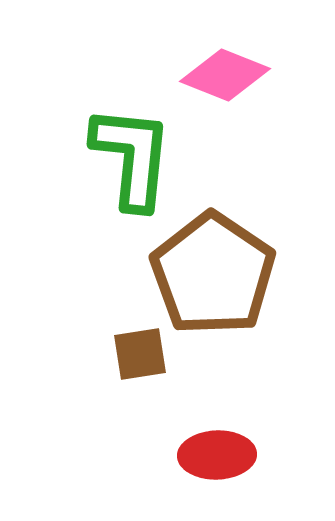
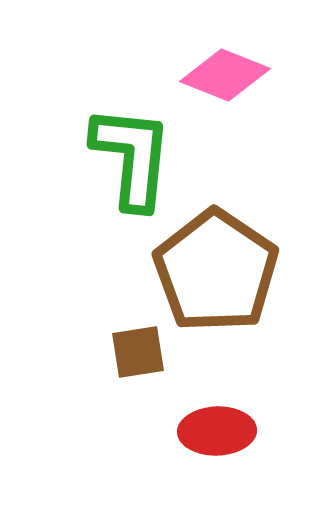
brown pentagon: moved 3 px right, 3 px up
brown square: moved 2 px left, 2 px up
red ellipse: moved 24 px up
